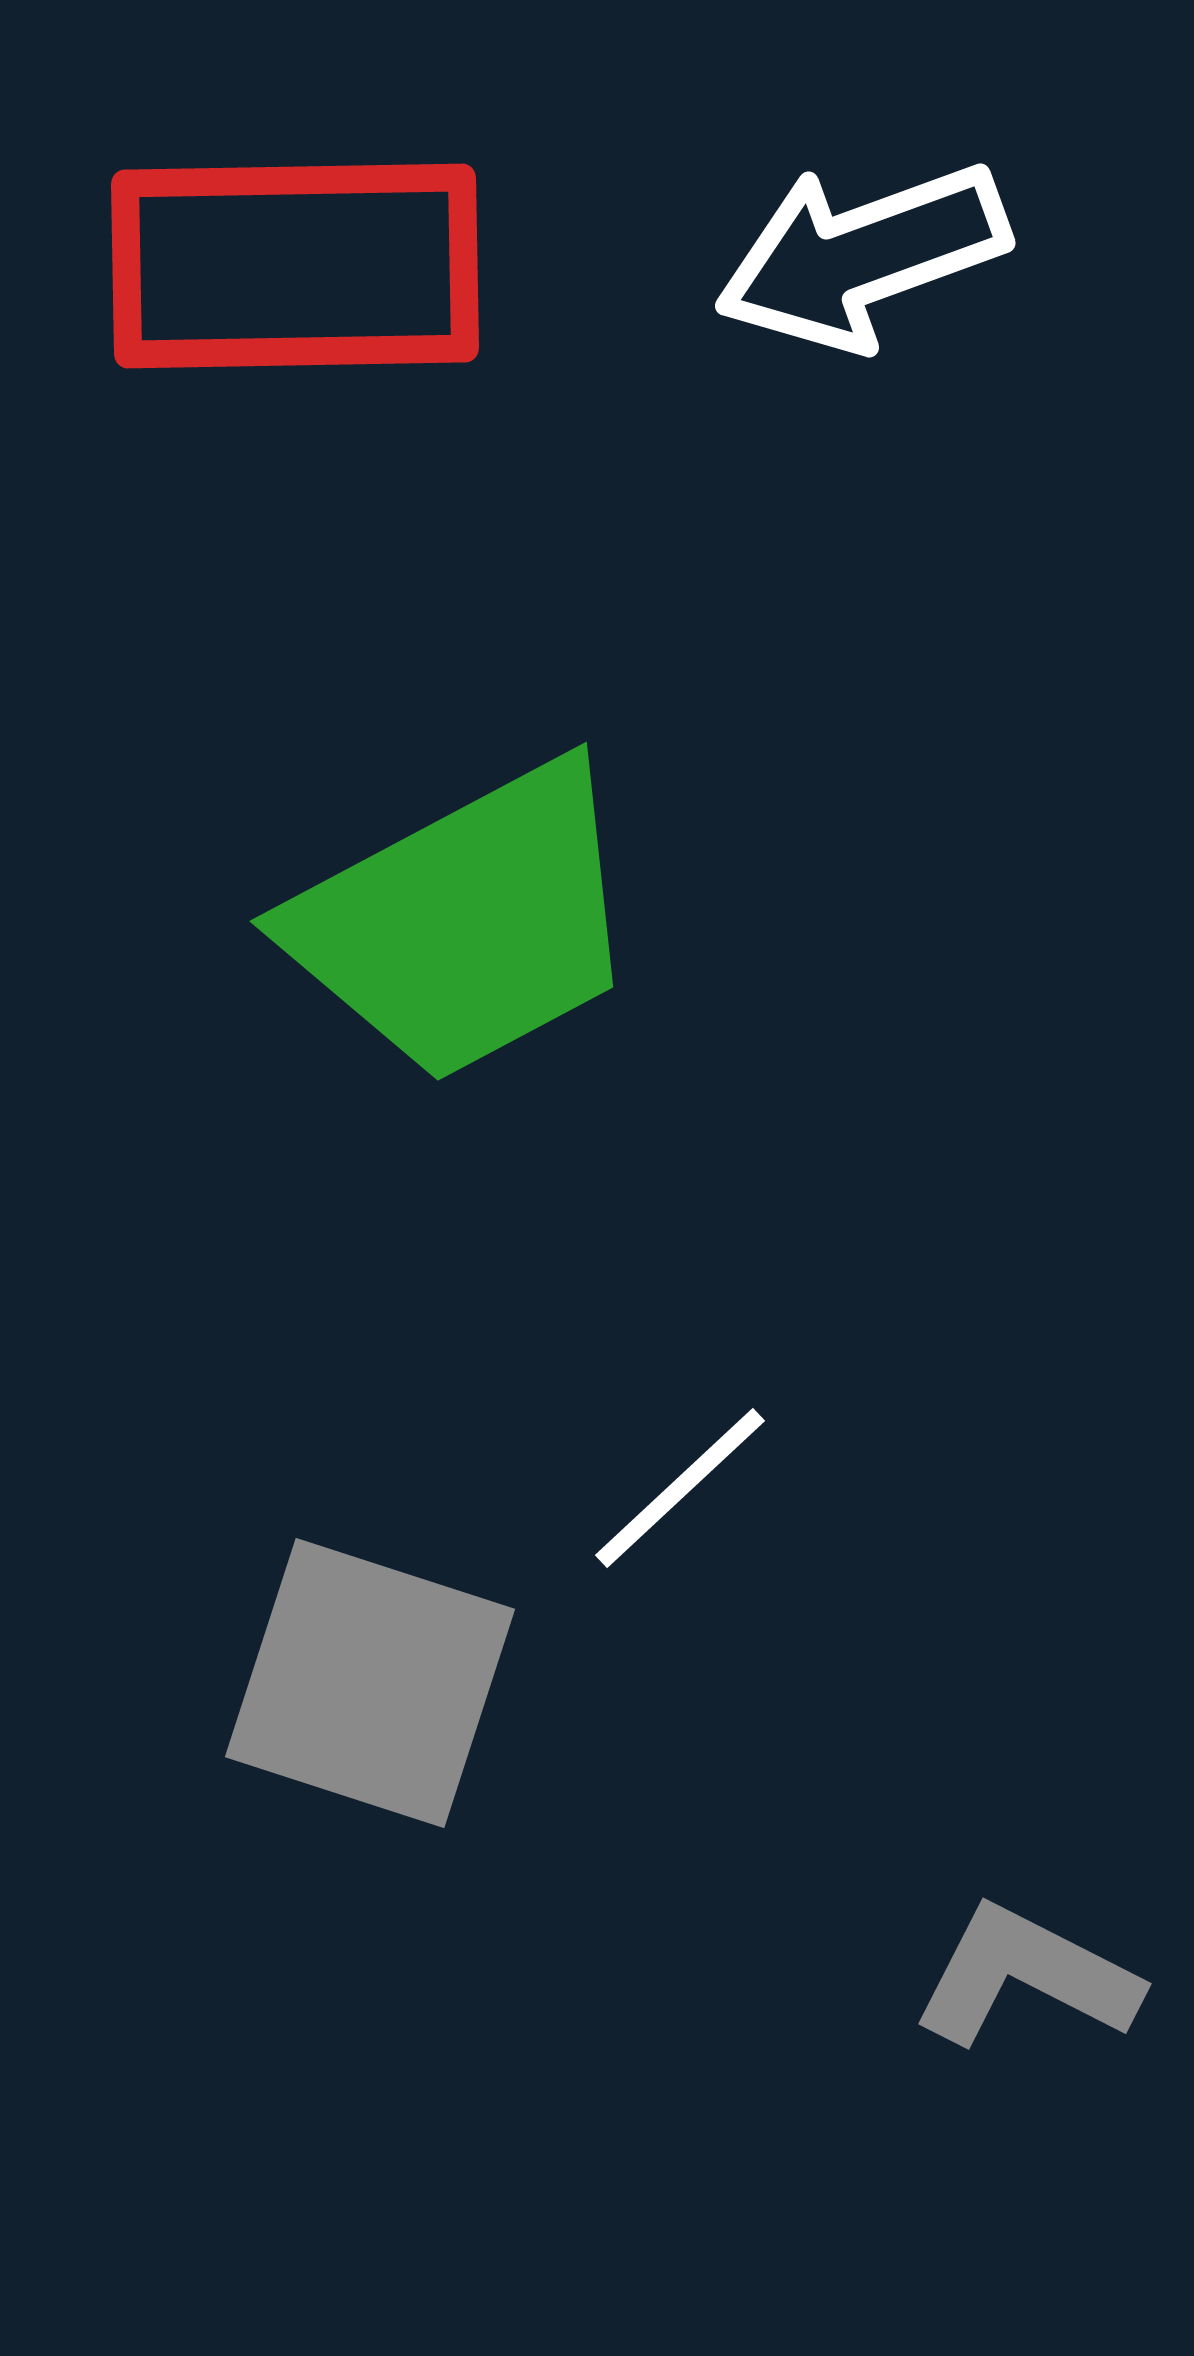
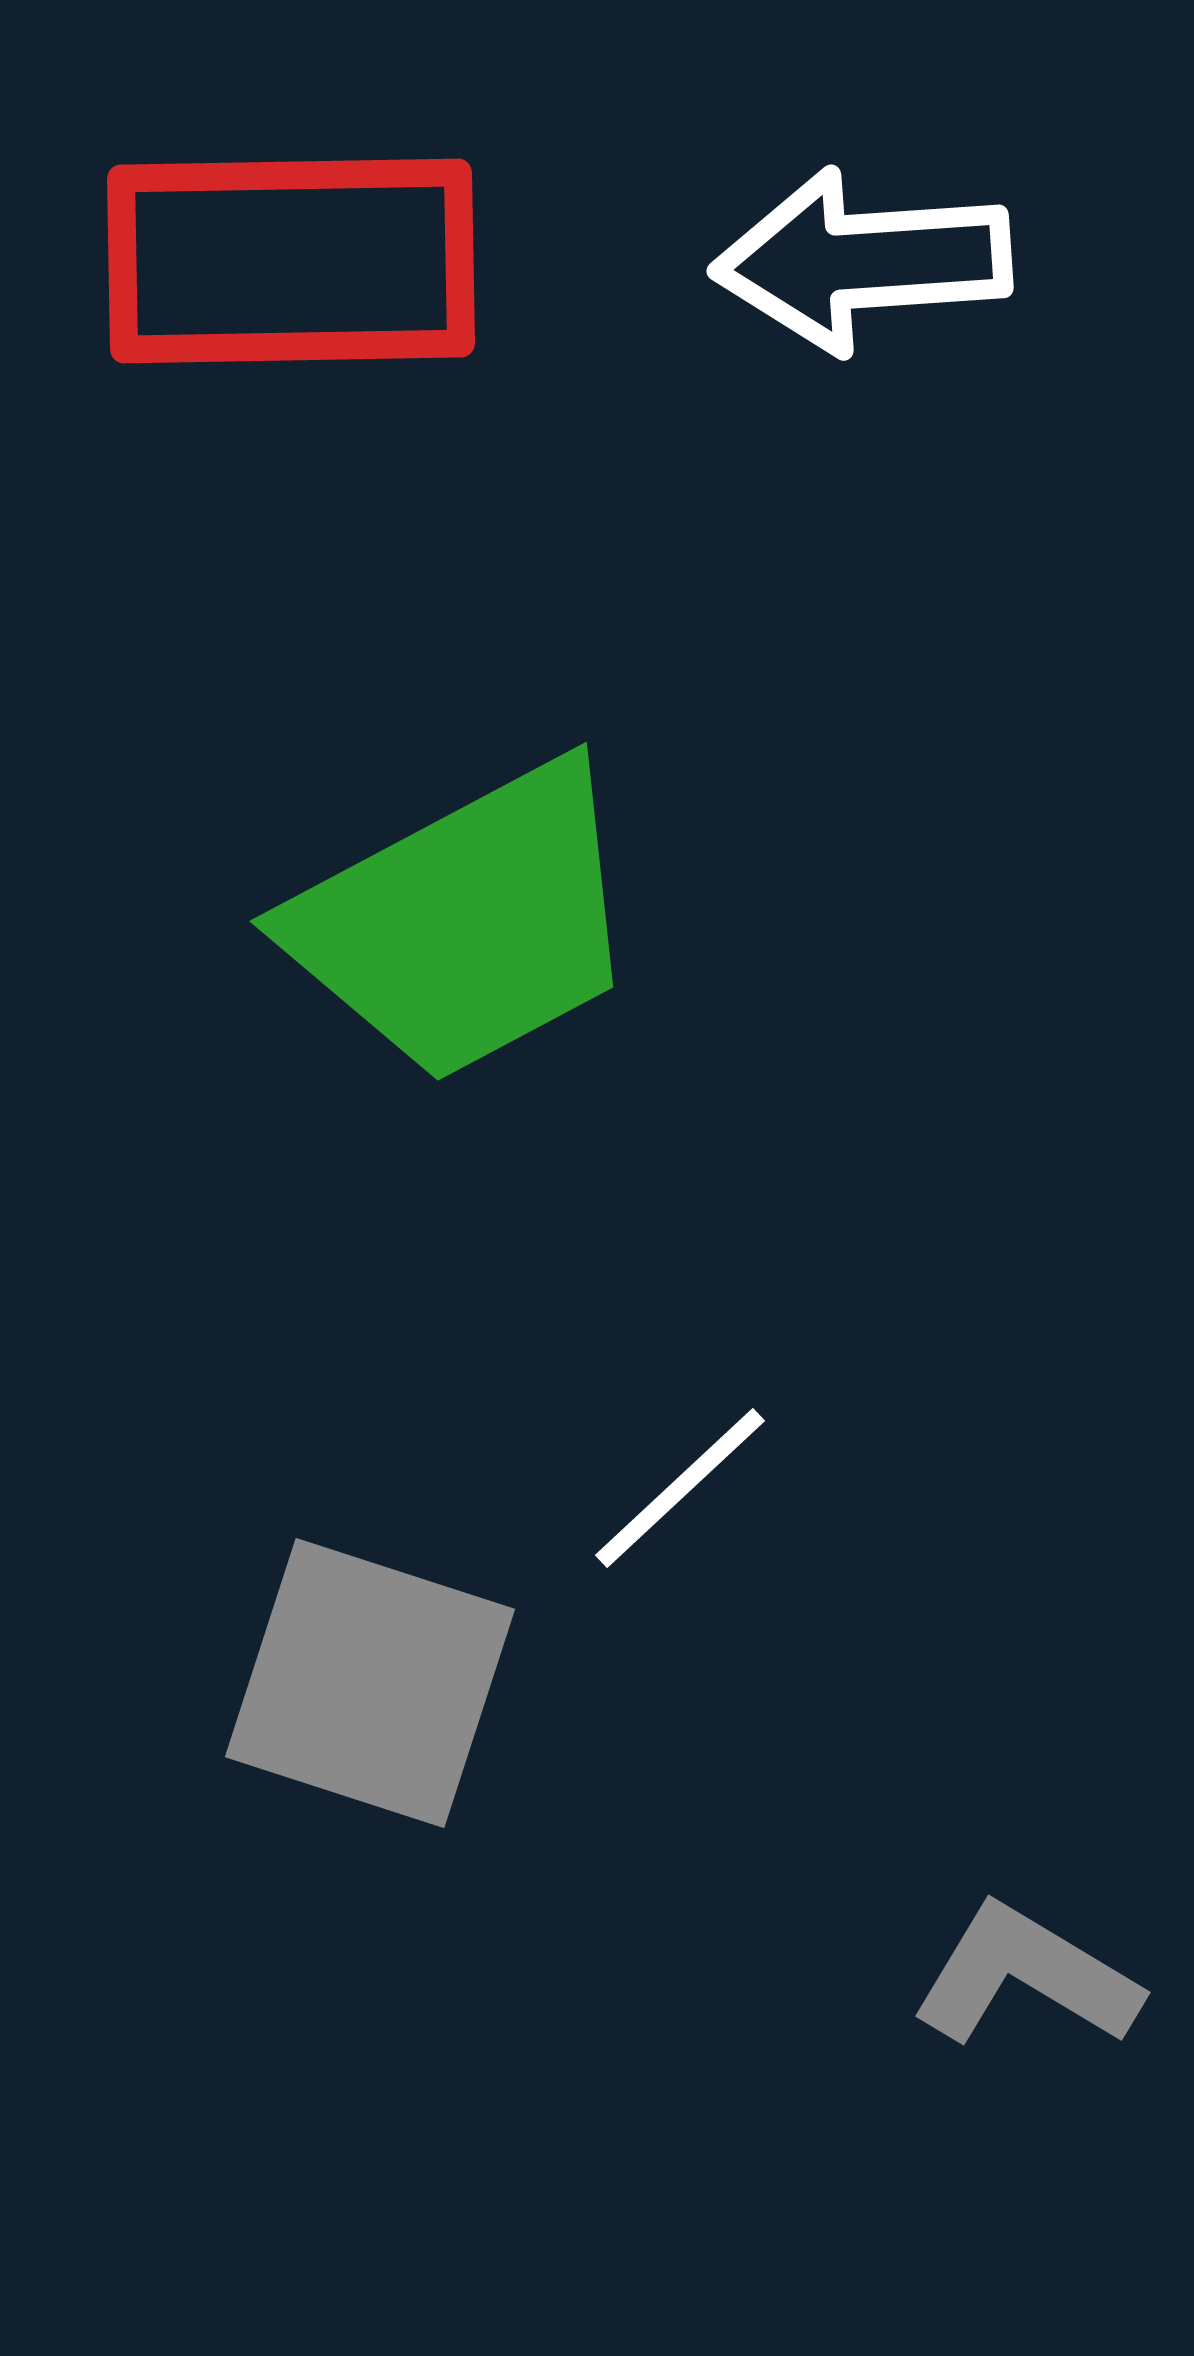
white arrow: moved 5 px down; rotated 16 degrees clockwise
red rectangle: moved 4 px left, 5 px up
gray L-shape: rotated 4 degrees clockwise
